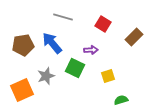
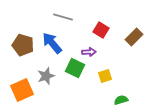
red square: moved 2 px left, 6 px down
brown pentagon: rotated 25 degrees clockwise
purple arrow: moved 2 px left, 2 px down
yellow square: moved 3 px left
